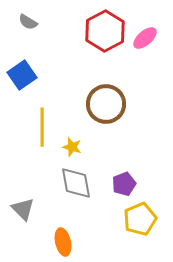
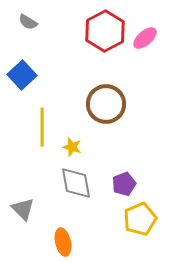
blue square: rotated 8 degrees counterclockwise
